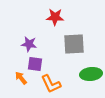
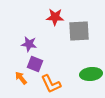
gray square: moved 5 px right, 13 px up
purple square: rotated 14 degrees clockwise
